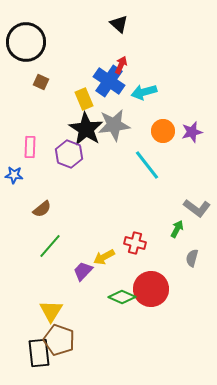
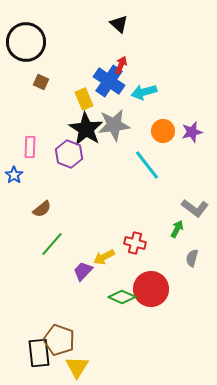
blue star: rotated 30 degrees clockwise
gray L-shape: moved 2 px left
green line: moved 2 px right, 2 px up
yellow triangle: moved 26 px right, 56 px down
